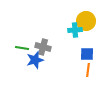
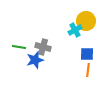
cyan cross: rotated 24 degrees counterclockwise
green line: moved 3 px left, 1 px up
